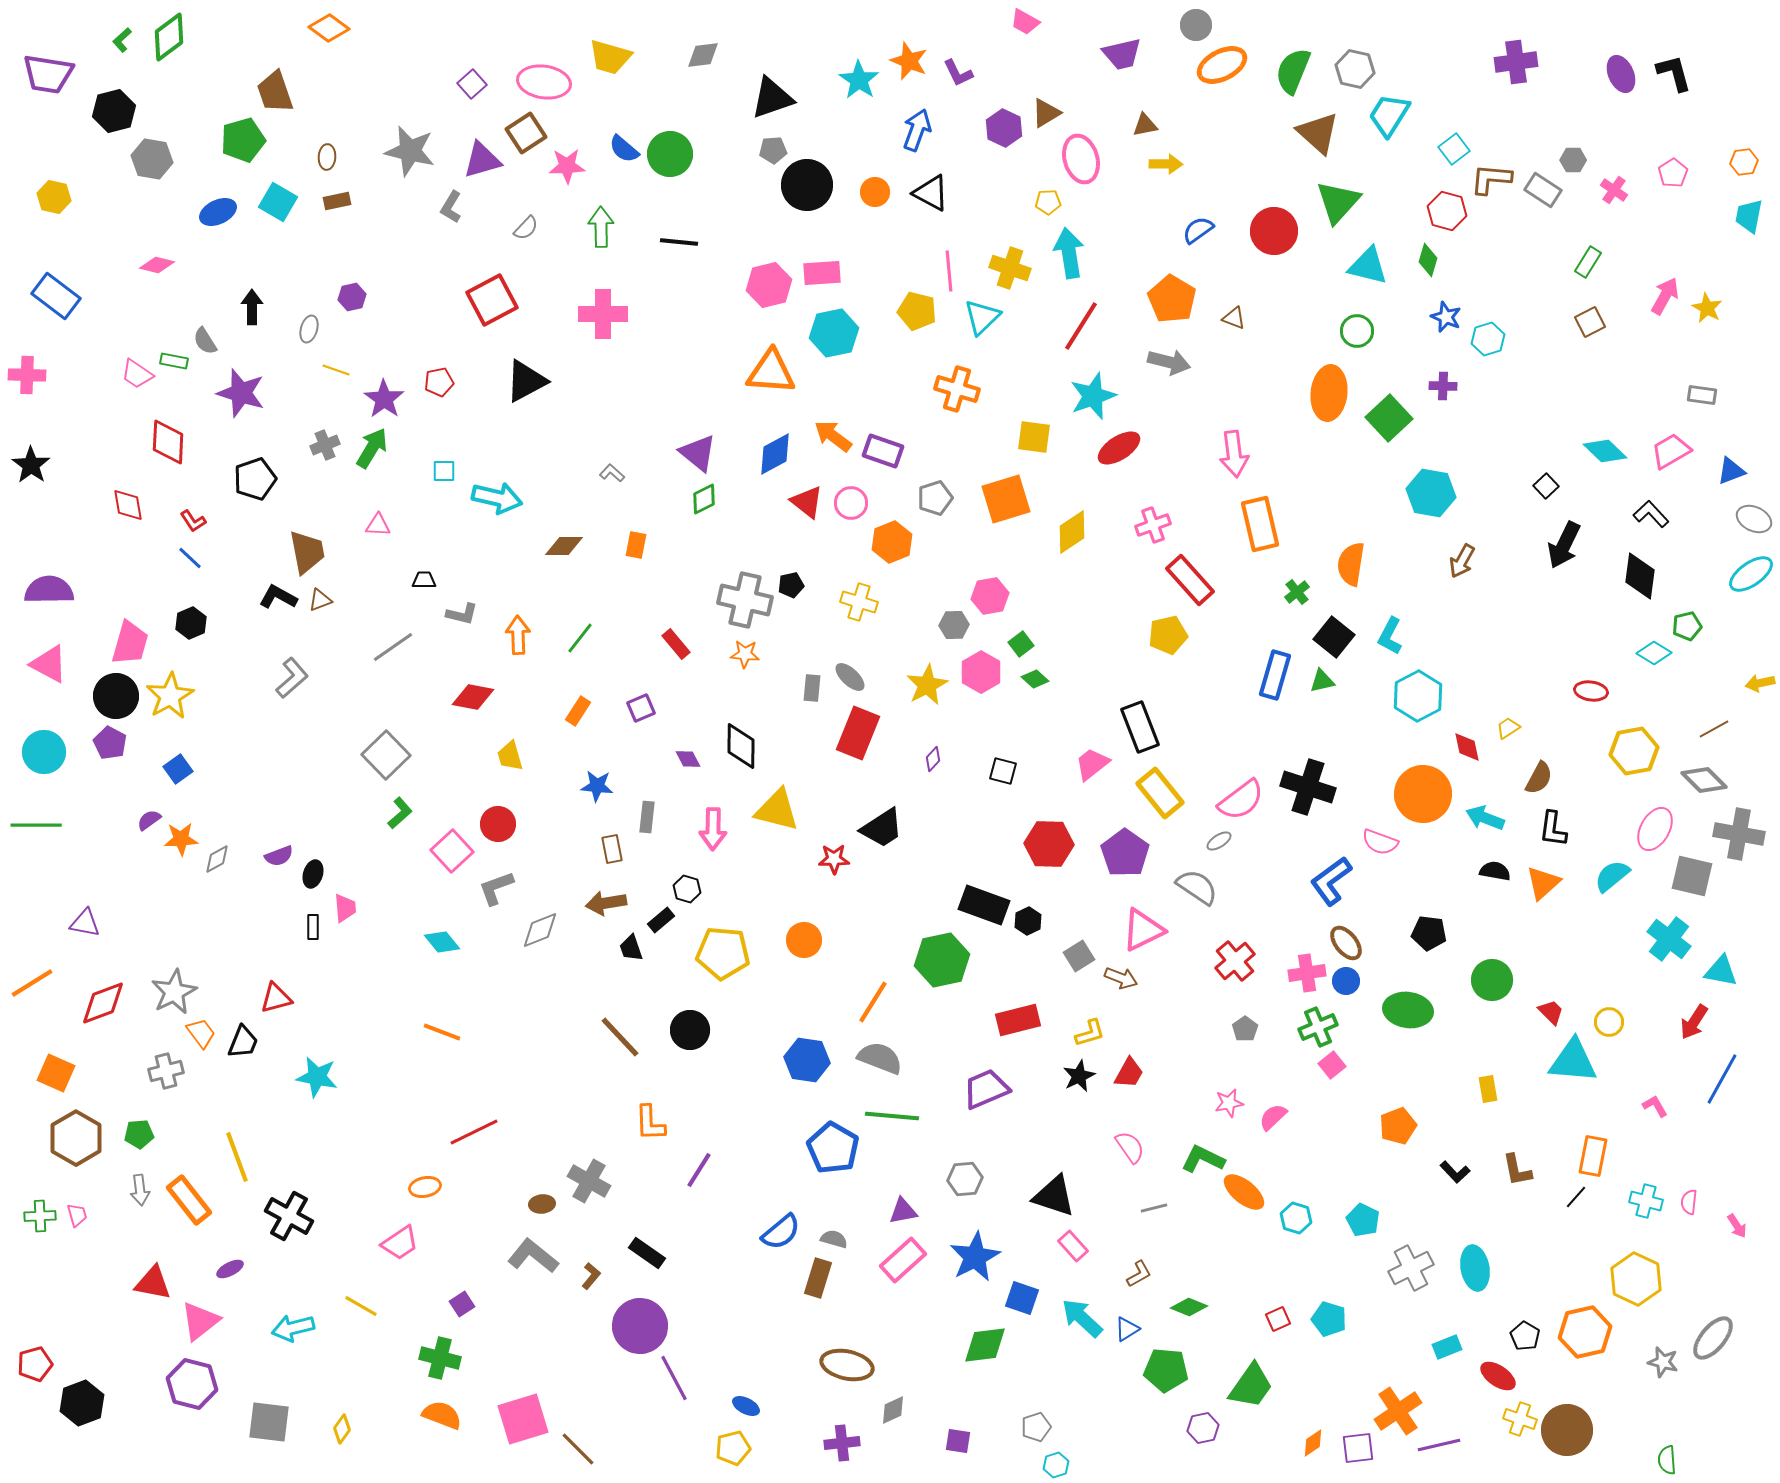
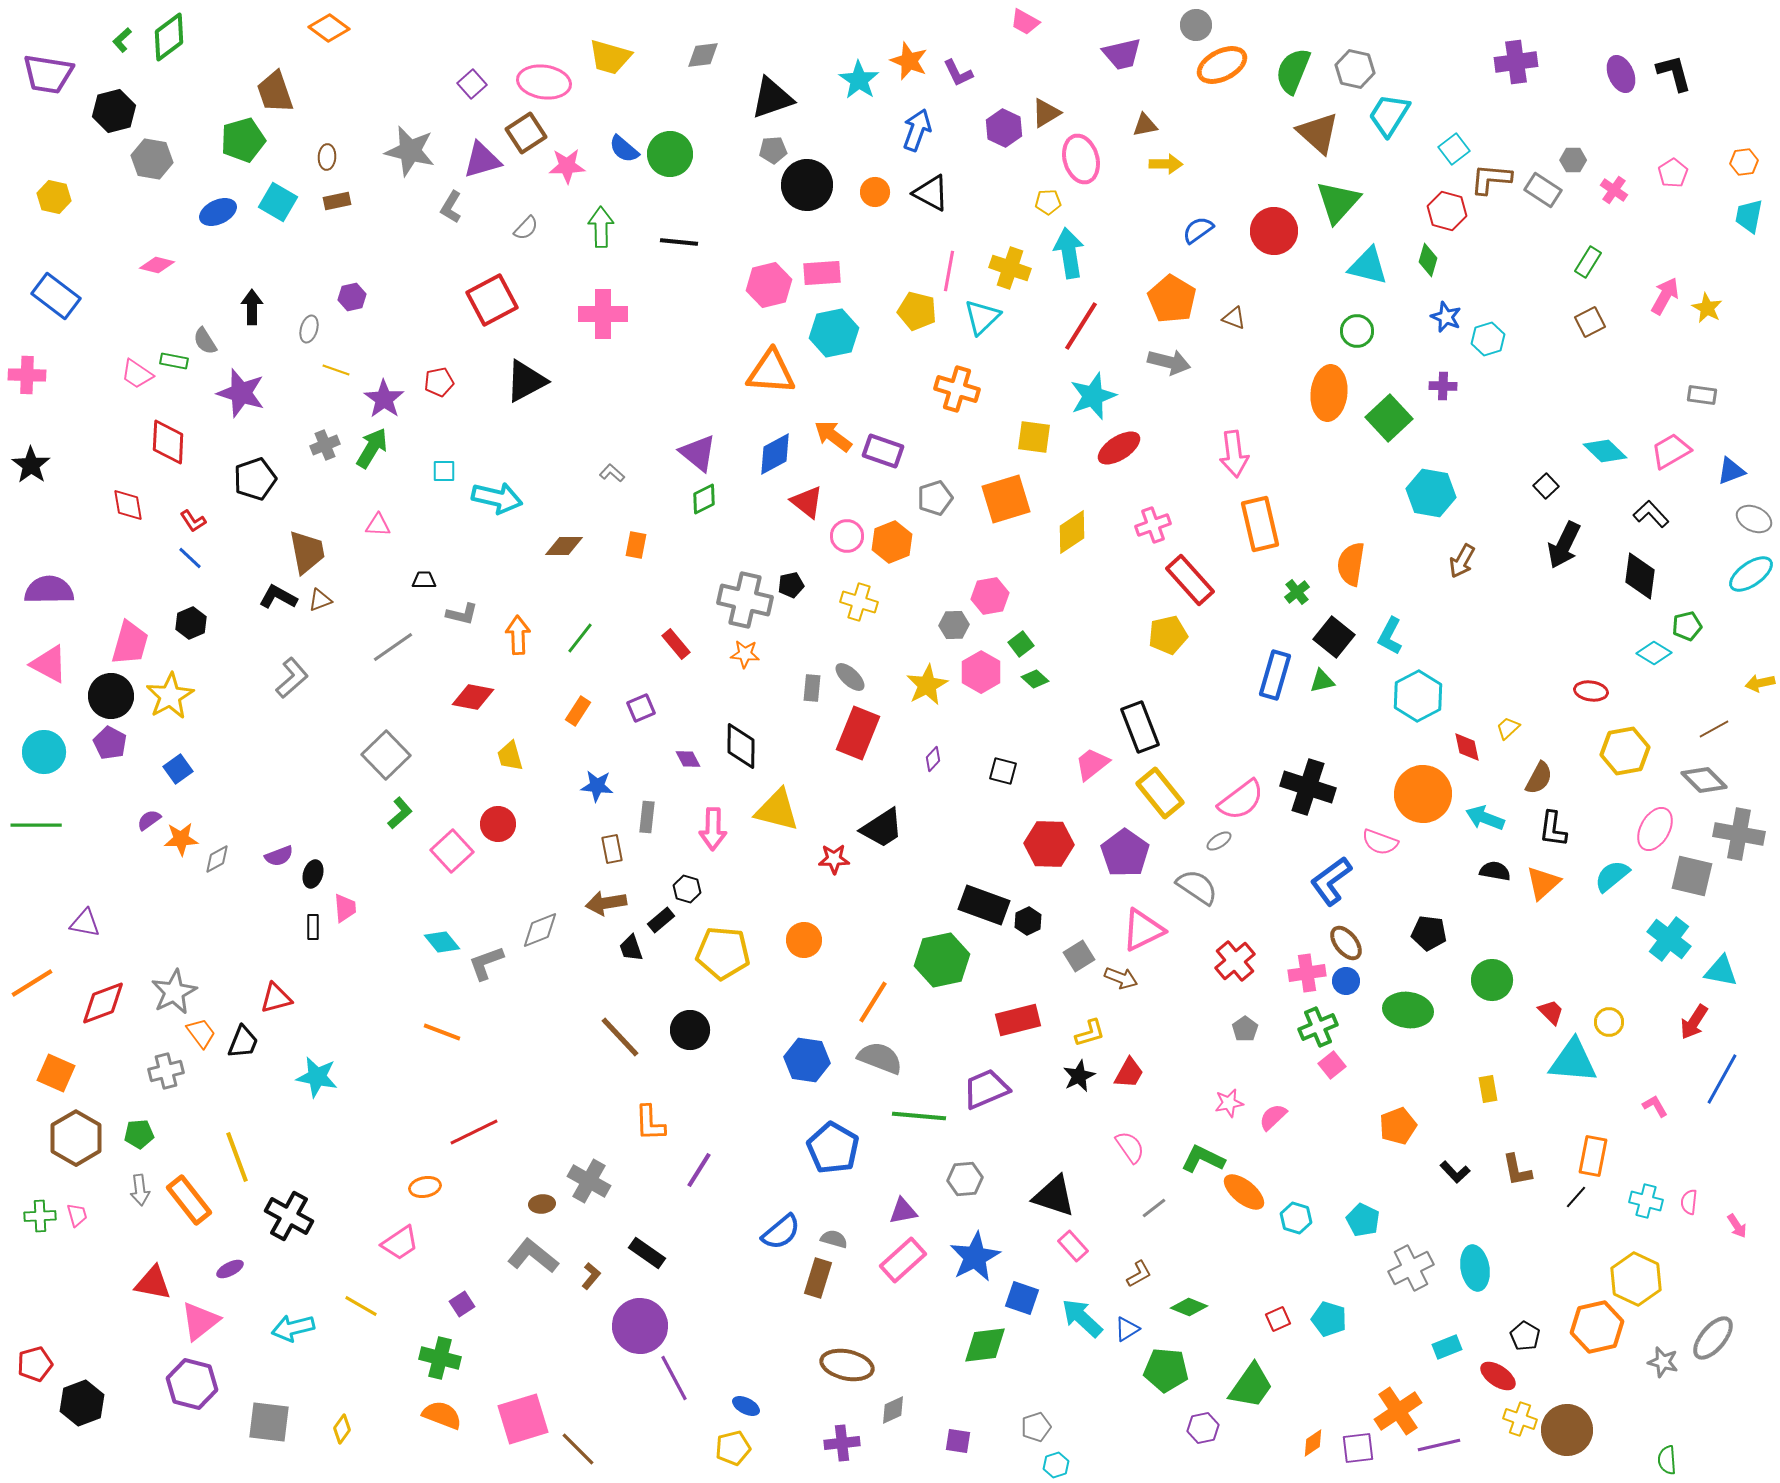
pink line at (949, 271): rotated 15 degrees clockwise
pink circle at (851, 503): moved 4 px left, 33 px down
black circle at (116, 696): moved 5 px left
yellow trapezoid at (1508, 728): rotated 10 degrees counterclockwise
yellow hexagon at (1634, 751): moved 9 px left
gray L-shape at (496, 888): moved 10 px left, 75 px down
green line at (892, 1116): moved 27 px right
gray line at (1154, 1208): rotated 24 degrees counterclockwise
orange hexagon at (1585, 1332): moved 12 px right, 5 px up
